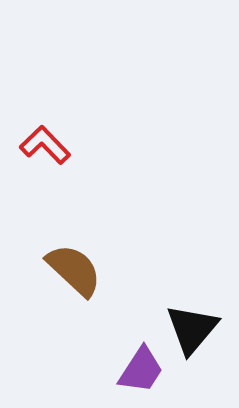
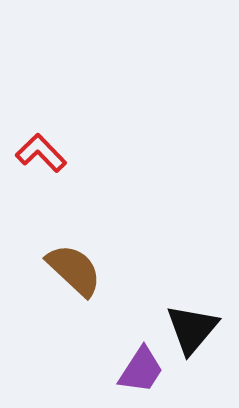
red L-shape: moved 4 px left, 8 px down
